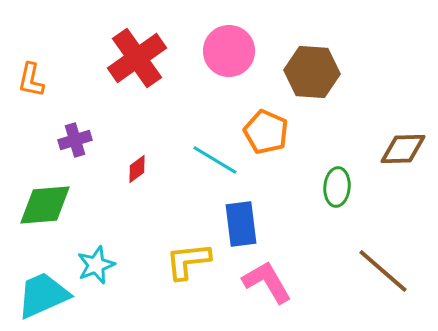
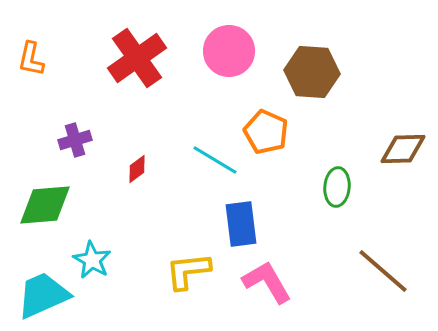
orange L-shape: moved 21 px up
yellow L-shape: moved 10 px down
cyan star: moved 4 px left, 5 px up; rotated 21 degrees counterclockwise
